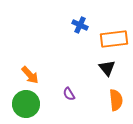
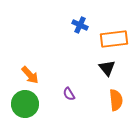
green circle: moved 1 px left
